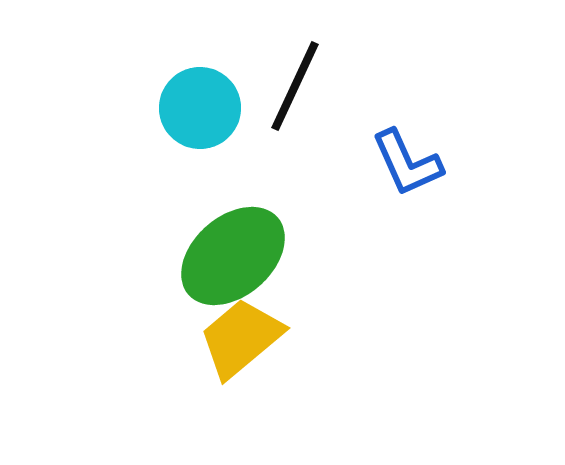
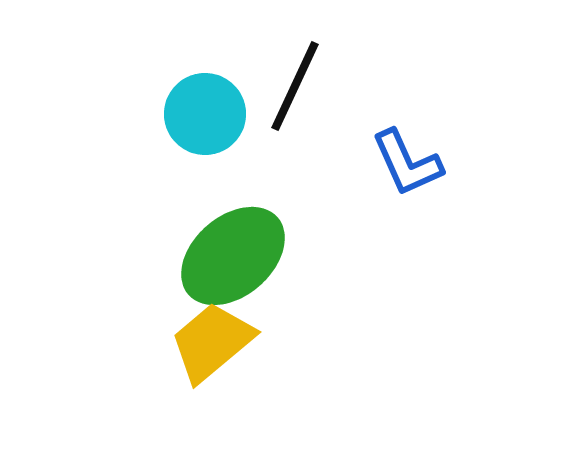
cyan circle: moved 5 px right, 6 px down
yellow trapezoid: moved 29 px left, 4 px down
